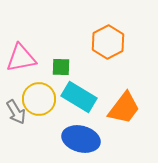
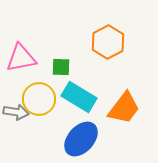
gray arrow: rotated 50 degrees counterclockwise
blue ellipse: rotated 63 degrees counterclockwise
